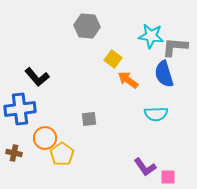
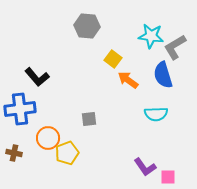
gray L-shape: rotated 36 degrees counterclockwise
blue semicircle: moved 1 px left, 1 px down
orange circle: moved 3 px right
yellow pentagon: moved 5 px right, 1 px up; rotated 15 degrees clockwise
